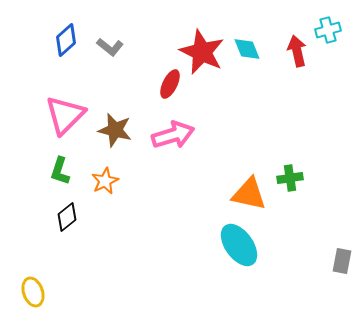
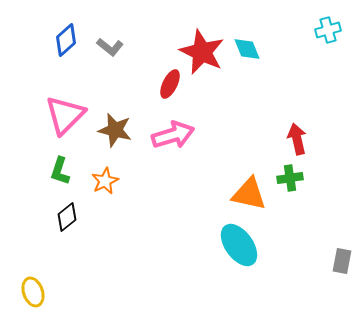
red arrow: moved 88 px down
